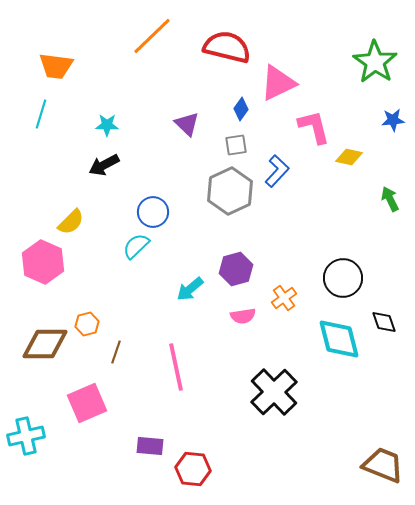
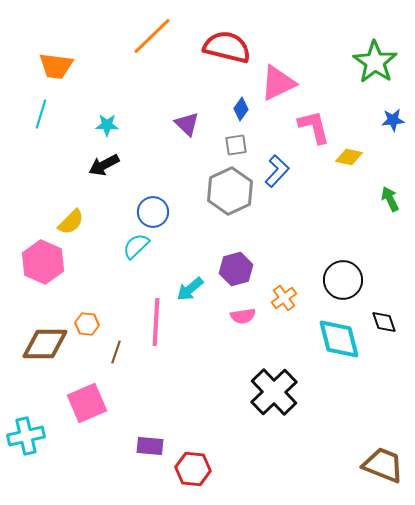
black circle: moved 2 px down
orange hexagon: rotated 20 degrees clockwise
pink line: moved 20 px left, 45 px up; rotated 15 degrees clockwise
